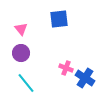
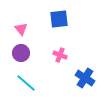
pink cross: moved 6 px left, 13 px up
cyan line: rotated 10 degrees counterclockwise
